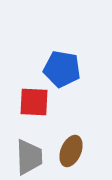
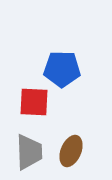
blue pentagon: rotated 9 degrees counterclockwise
gray trapezoid: moved 5 px up
